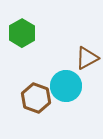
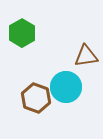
brown triangle: moved 1 px left, 2 px up; rotated 20 degrees clockwise
cyan circle: moved 1 px down
